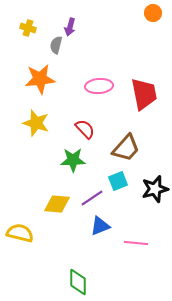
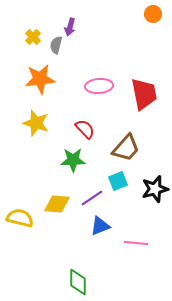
orange circle: moved 1 px down
yellow cross: moved 5 px right, 9 px down; rotated 28 degrees clockwise
yellow semicircle: moved 15 px up
